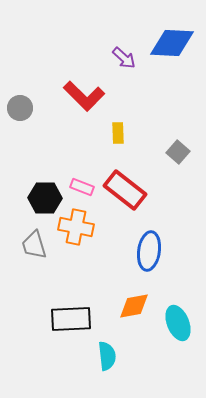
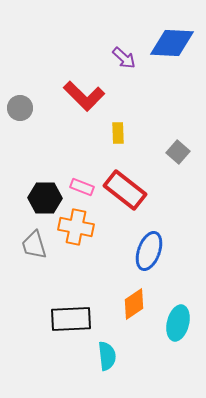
blue ellipse: rotated 12 degrees clockwise
orange diamond: moved 2 px up; rotated 24 degrees counterclockwise
cyan ellipse: rotated 36 degrees clockwise
